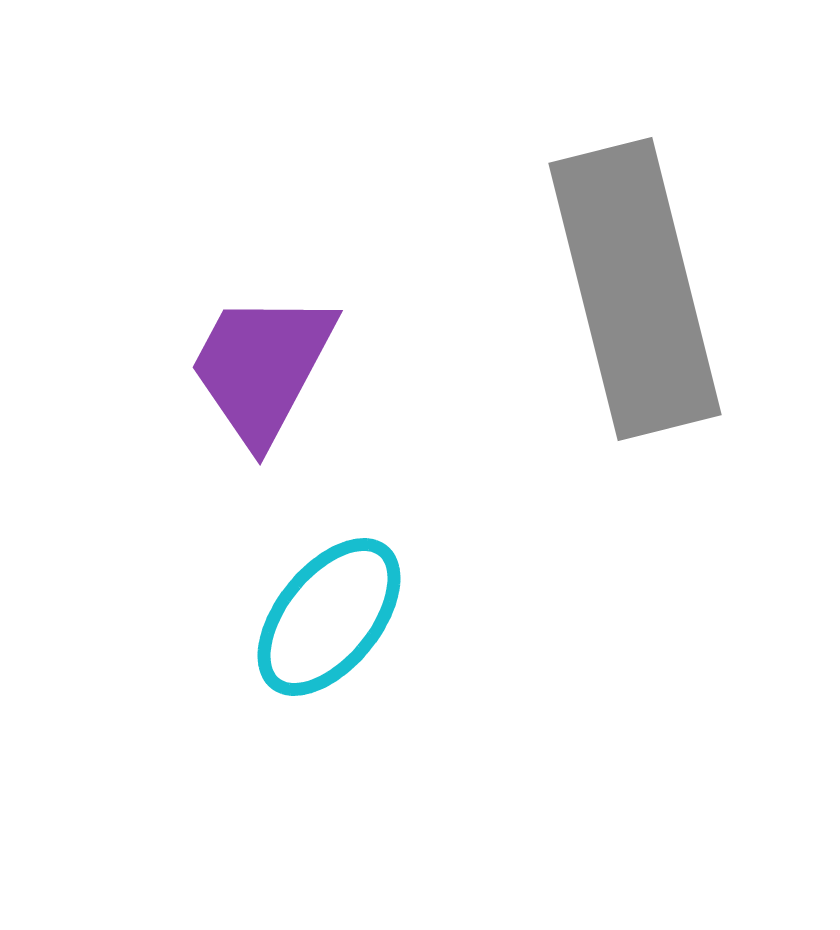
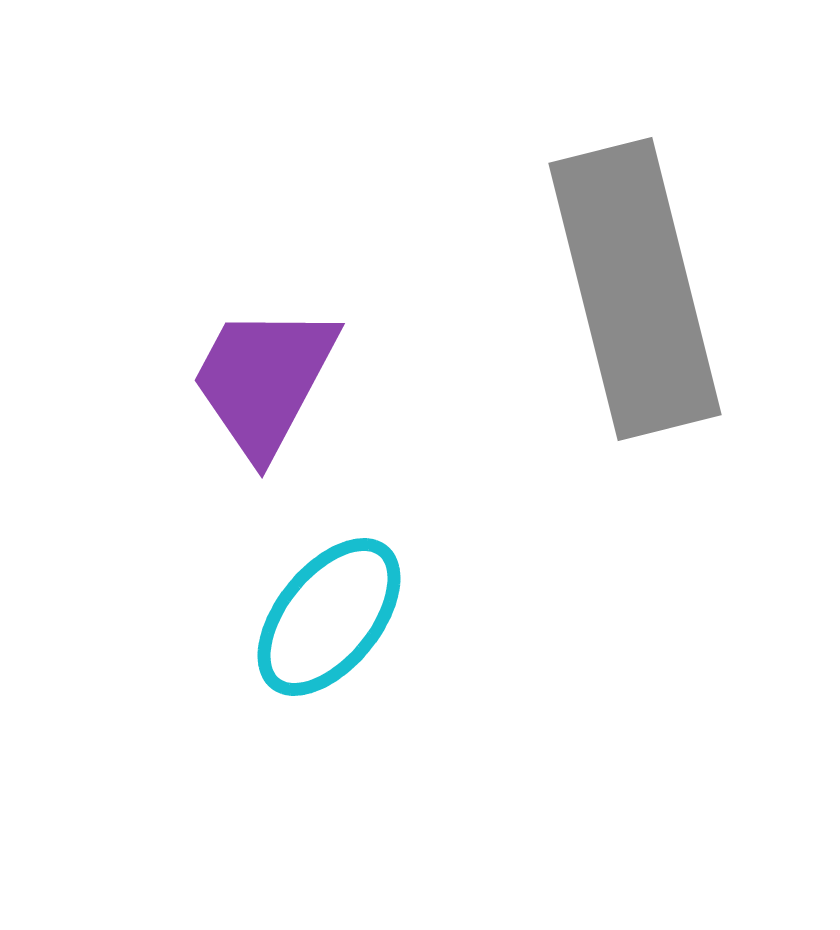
purple trapezoid: moved 2 px right, 13 px down
